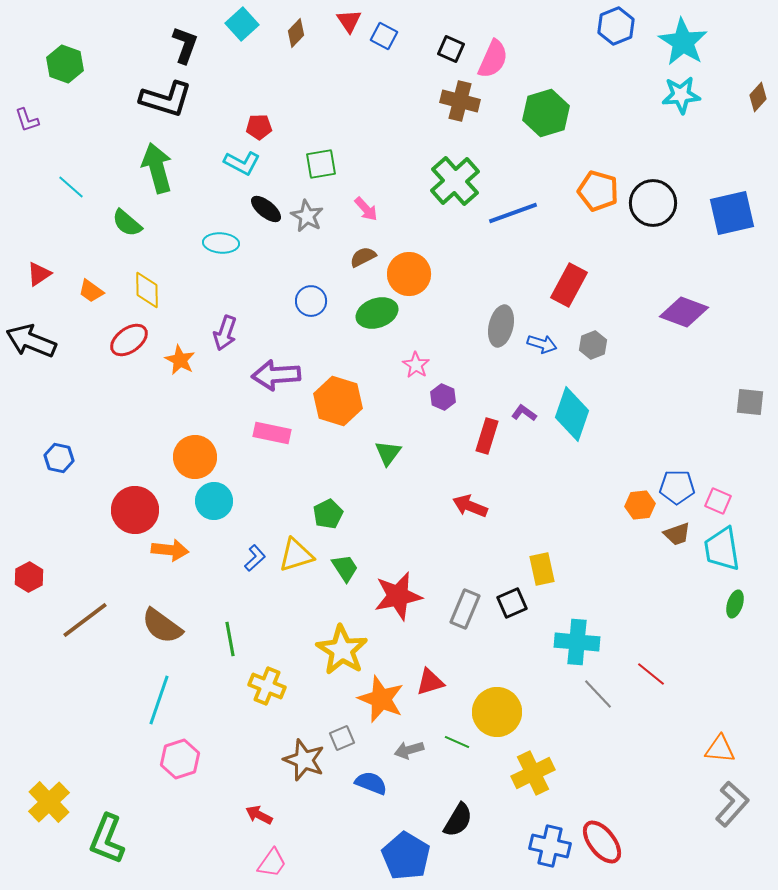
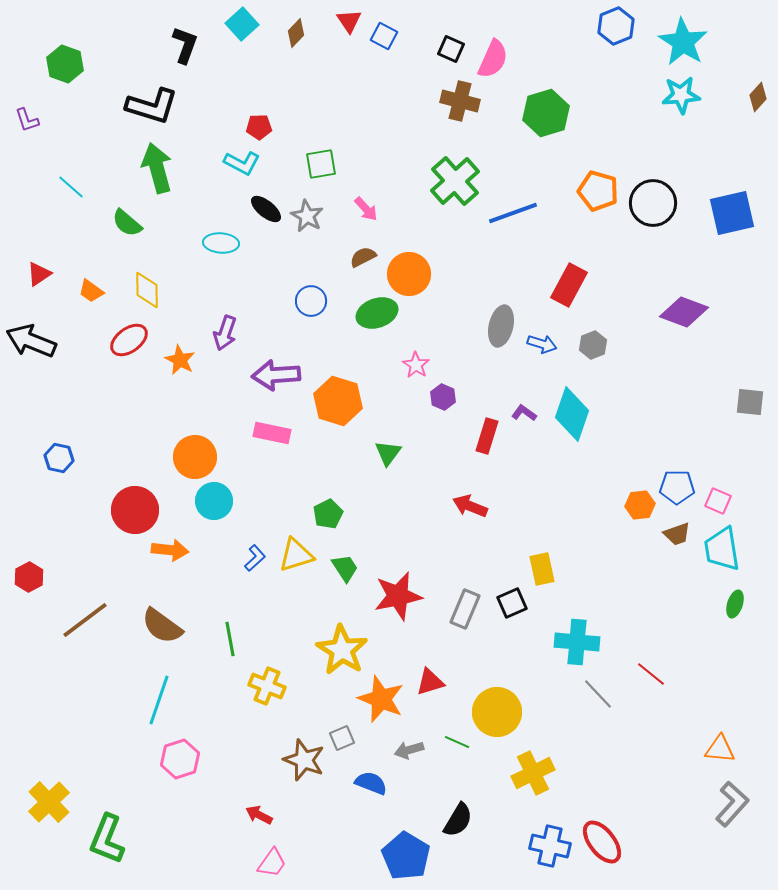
black L-shape at (166, 99): moved 14 px left, 7 px down
